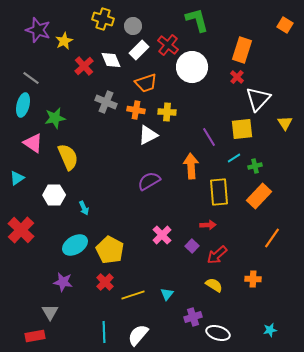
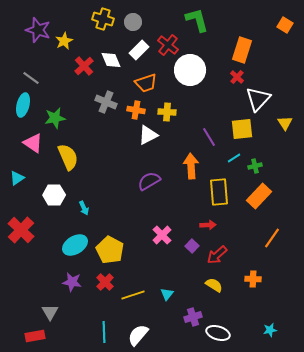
gray circle at (133, 26): moved 4 px up
white circle at (192, 67): moved 2 px left, 3 px down
purple star at (63, 282): moved 9 px right
